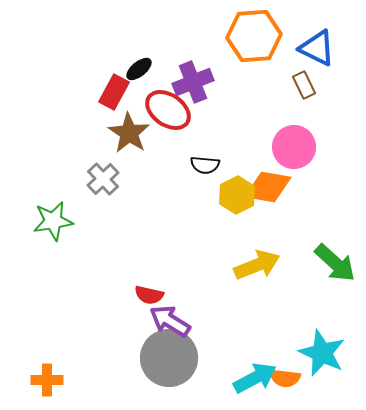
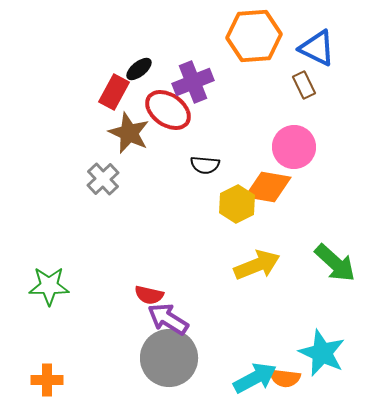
brown star: rotated 9 degrees counterclockwise
yellow hexagon: moved 9 px down
green star: moved 4 px left, 65 px down; rotated 9 degrees clockwise
purple arrow: moved 2 px left, 2 px up
